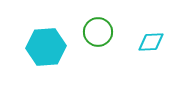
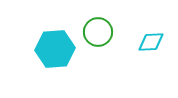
cyan hexagon: moved 9 px right, 2 px down
